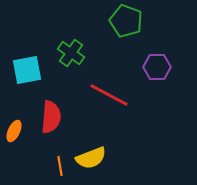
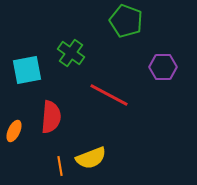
purple hexagon: moved 6 px right
